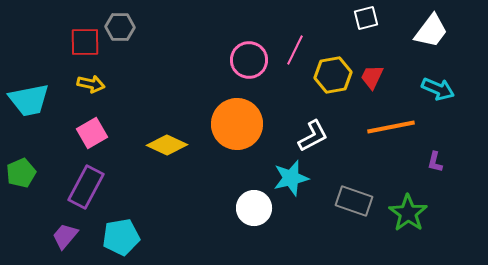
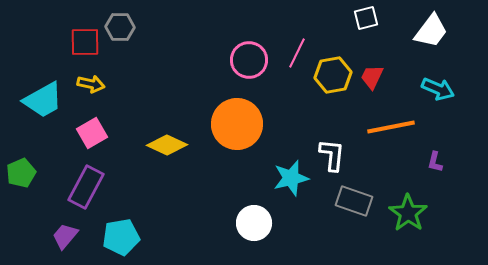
pink line: moved 2 px right, 3 px down
cyan trapezoid: moved 14 px right; rotated 18 degrees counterclockwise
white L-shape: moved 19 px right, 19 px down; rotated 56 degrees counterclockwise
white circle: moved 15 px down
